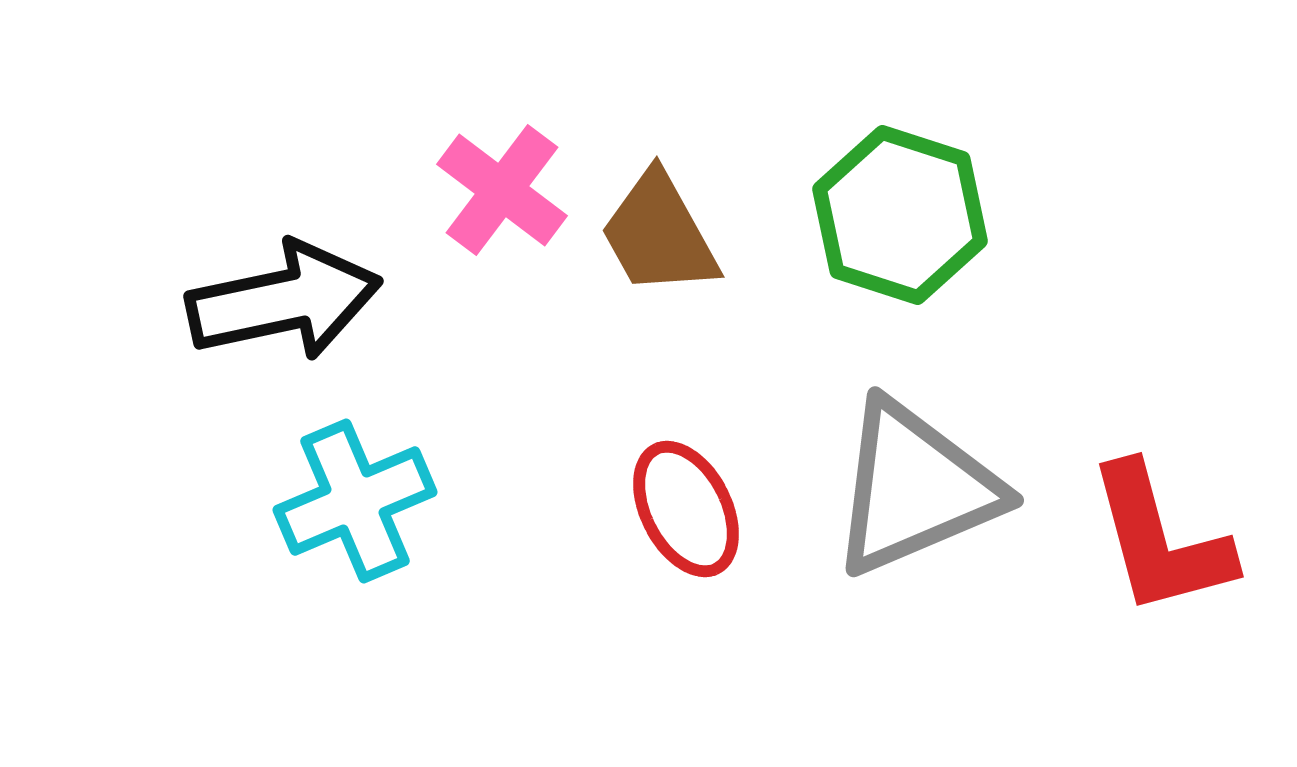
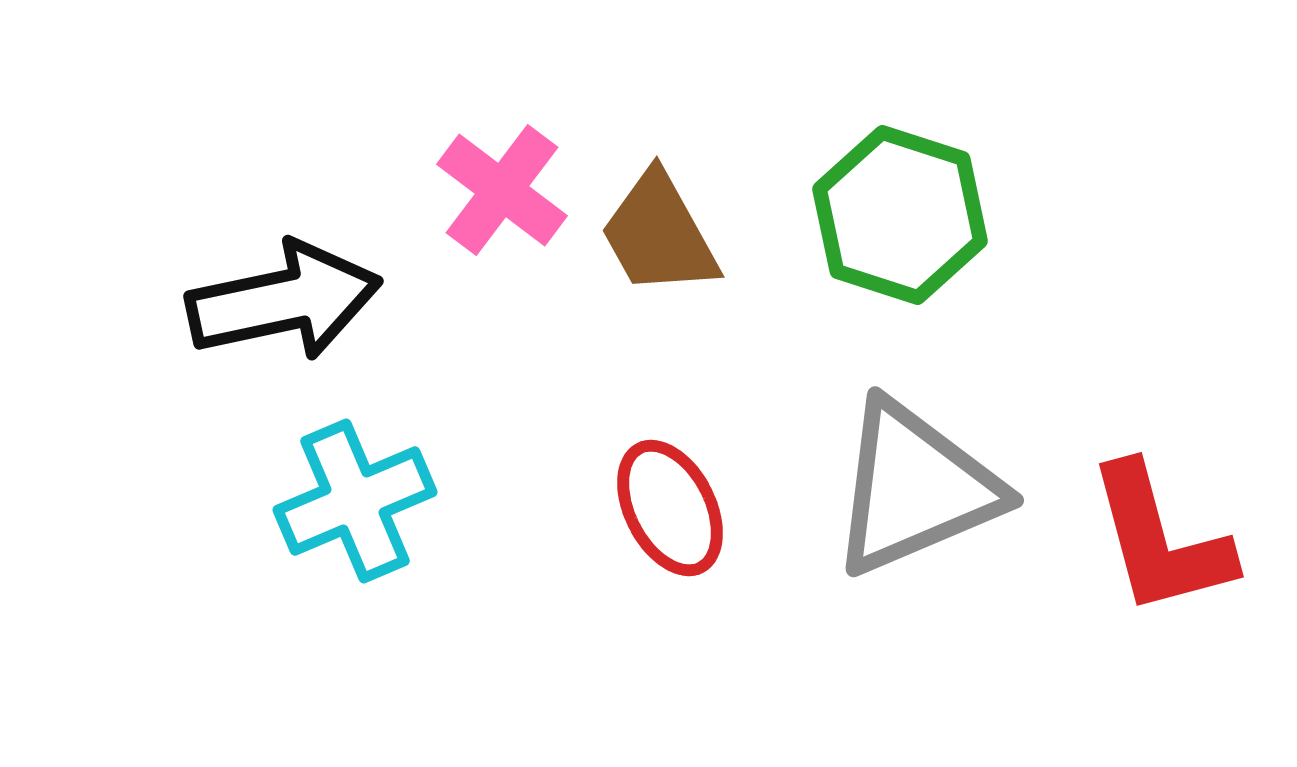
red ellipse: moved 16 px left, 1 px up
